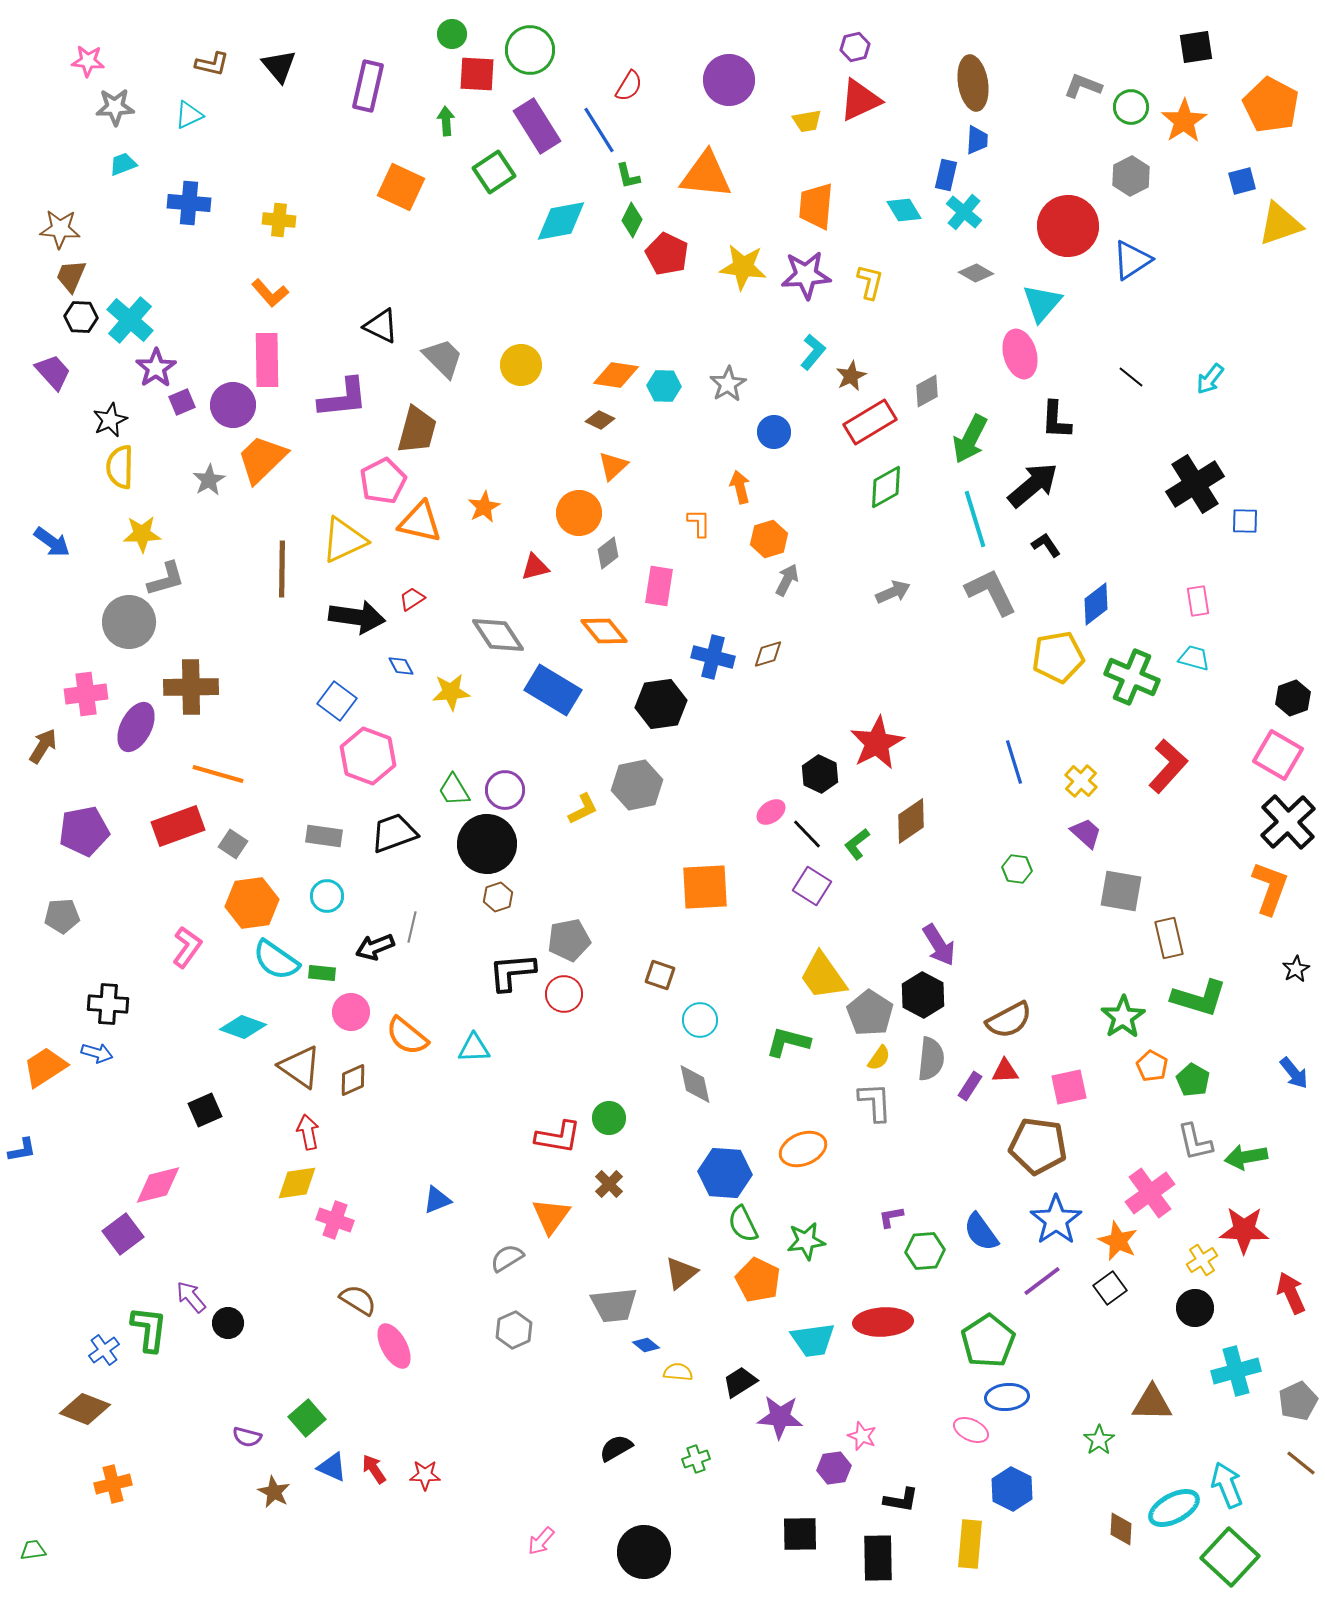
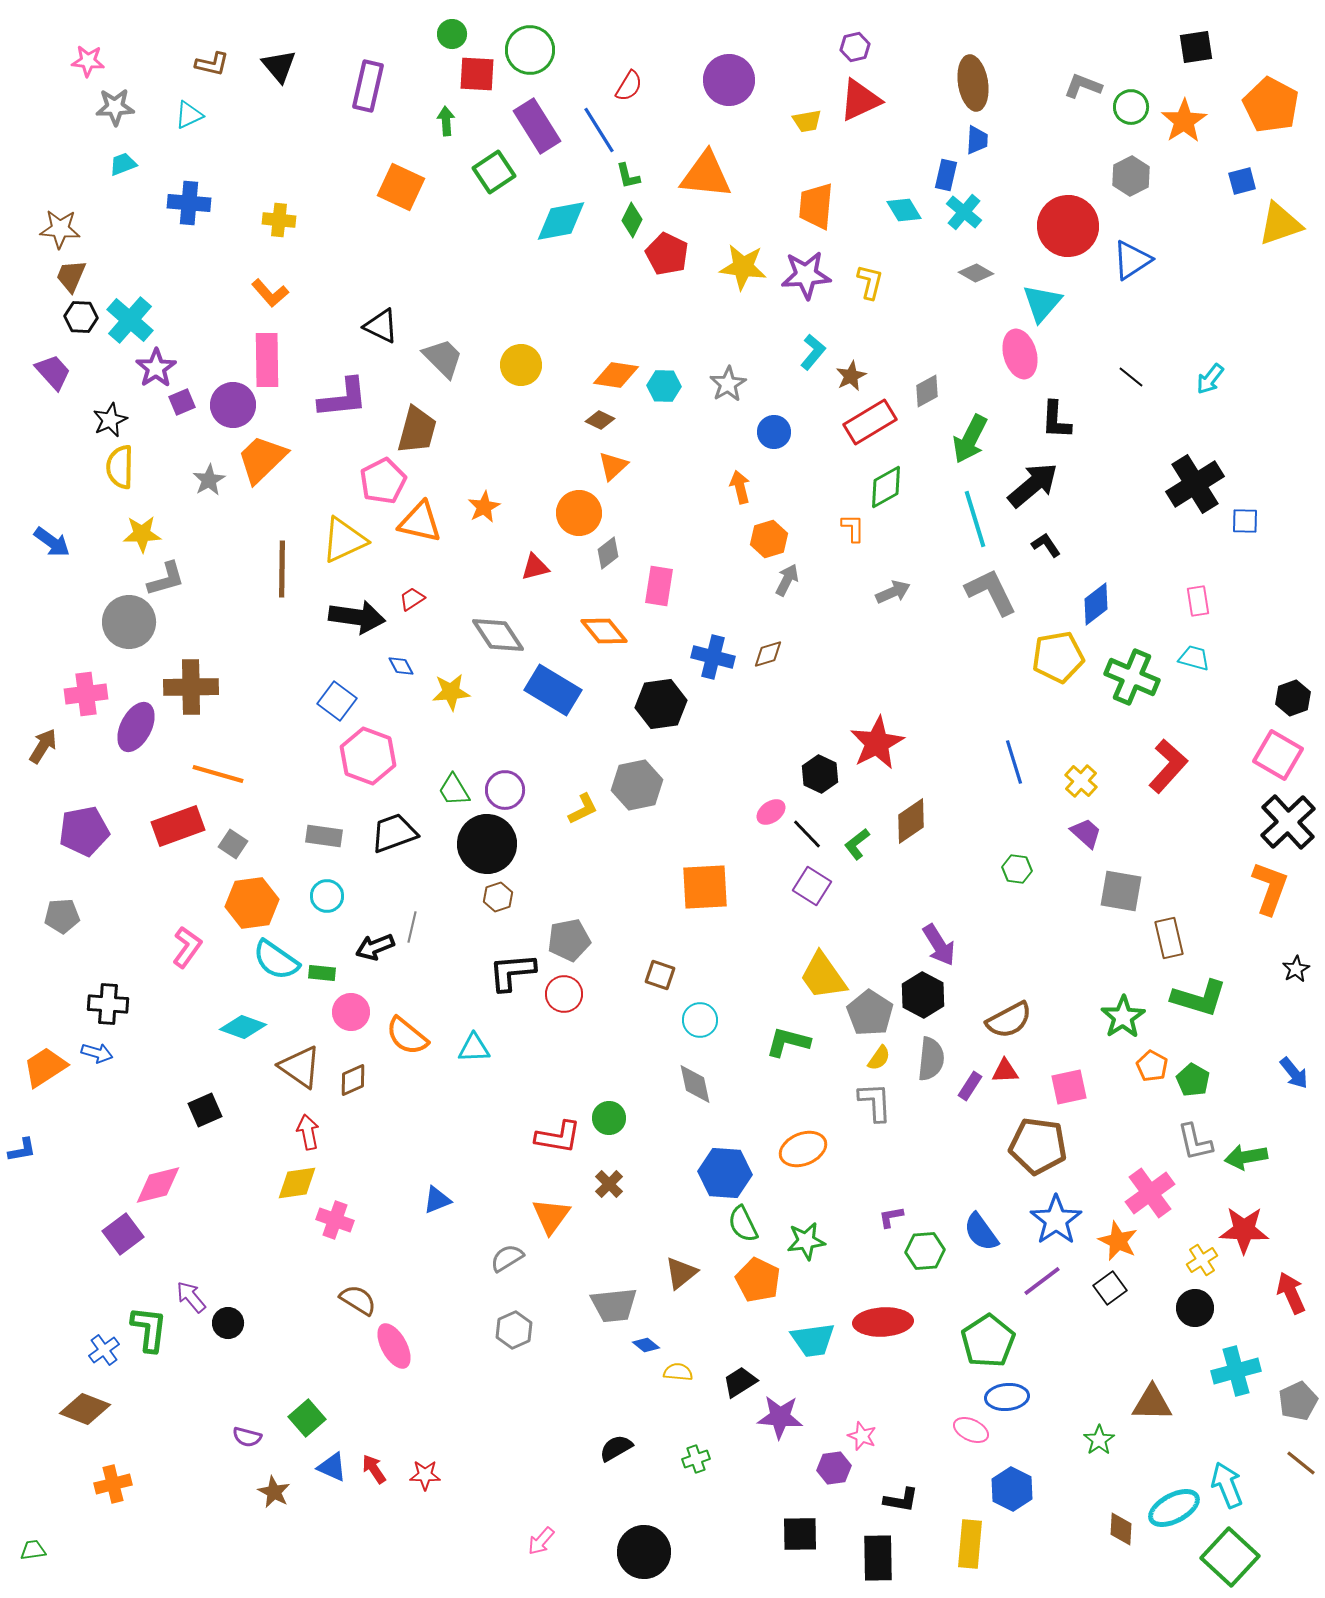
orange L-shape at (699, 523): moved 154 px right, 5 px down
